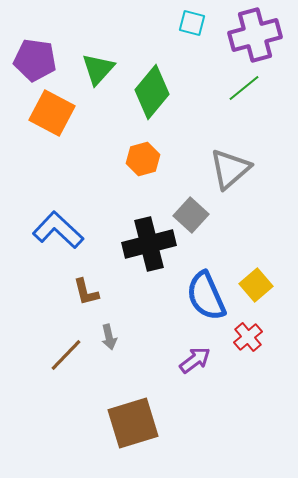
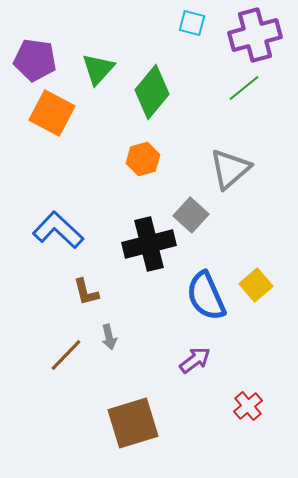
red cross: moved 69 px down
